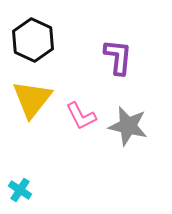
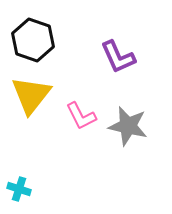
black hexagon: rotated 6 degrees counterclockwise
purple L-shape: rotated 150 degrees clockwise
yellow triangle: moved 1 px left, 4 px up
cyan cross: moved 1 px left, 1 px up; rotated 15 degrees counterclockwise
